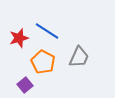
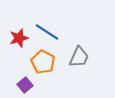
blue line: moved 1 px down
